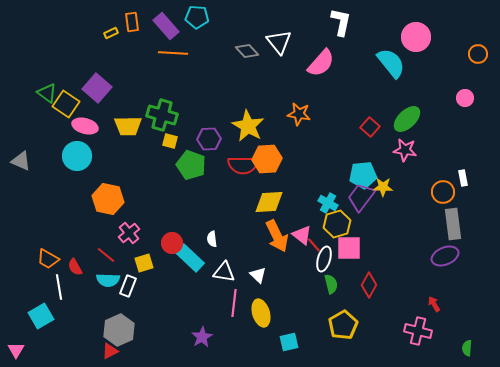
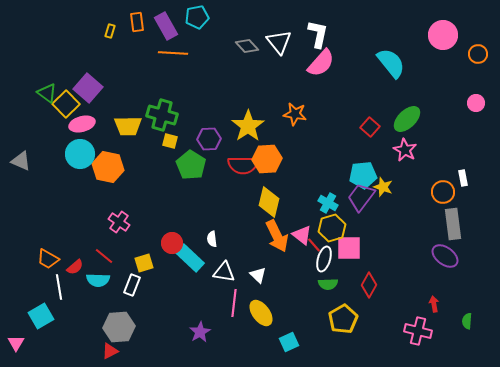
cyan pentagon at (197, 17): rotated 15 degrees counterclockwise
orange rectangle at (132, 22): moved 5 px right
white L-shape at (341, 22): moved 23 px left, 12 px down
purple rectangle at (166, 26): rotated 12 degrees clockwise
yellow rectangle at (111, 33): moved 1 px left, 2 px up; rotated 48 degrees counterclockwise
pink circle at (416, 37): moved 27 px right, 2 px up
gray diamond at (247, 51): moved 5 px up
purple square at (97, 88): moved 9 px left
pink circle at (465, 98): moved 11 px right, 5 px down
yellow square at (66, 104): rotated 12 degrees clockwise
orange star at (299, 114): moved 4 px left
pink ellipse at (85, 126): moved 3 px left, 2 px up; rotated 30 degrees counterclockwise
yellow star at (248, 126): rotated 8 degrees clockwise
pink star at (405, 150): rotated 20 degrees clockwise
cyan circle at (77, 156): moved 3 px right, 2 px up
green pentagon at (191, 165): rotated 12 degrees clockwise
yellow star at (383, 187): rotated 18 degrees clockwise
orange hexagon at (108, 199): moved 32 px up
yellow diamond at (269, 202): rotated 72 degrees counterclockwise
yellow hexagon at (337, 224): moved 5 px left, 4 px down
pink cross at (129, 233): moved 10 px left, 11 px up; rotated 15 degrees counterclockwise
red line at (106, 255): moved 2 px left, 1 px down
purple ellipse at (445, 256): rotated 60 degrees clockwise
red semicircle at (75, 267): rotated 102 degrees counterclockwise
cyan semicircle at (108, 280): moved 10 px left
green semicircle at (331, 284): moved 3 px left; rotated 102 degrees clockwise
white rectangle at (128, 286): moved 4 px right, 1 px up
red arrow at (434, 304): rotated 21 degrees clockwise
yellow ellipse at (261, 313): rotated 20 degrees counterclockwise
yellow pentagon at (343, 325): moved 6 px up
gray hexagon at (119, 330): moved 3 px up; rotated 20 degrees clockwise
purple star at (202, 337): moved 2 px left, 5 px up
cyan square at (289, 342): rotated 12 degrees counterclockwise
green semicircle at (467, 348): moved 27 px up
pink triangle at (16, 350): moved 7 px up
